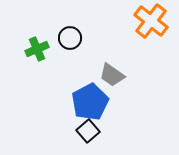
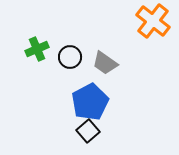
orange cross: moved 2 px right
black circle: moved 19 px down
gray trapezoid: moved 7 px left, 12 px up
